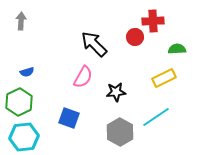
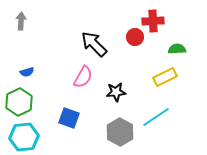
yellow rectangle: moved 1 px right, 1 px up
